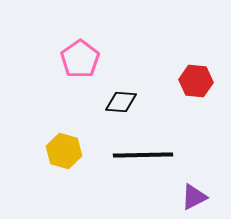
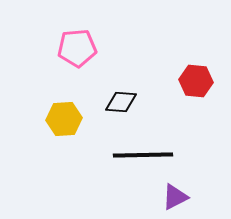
pink pentagon: moved 3 px left, 11 px up; rotated 30 degrees clockwise
yellow hexagon: moved 32 px up; rotated 20 degrees counterclockwise
purple triangle: moved 19 px left
